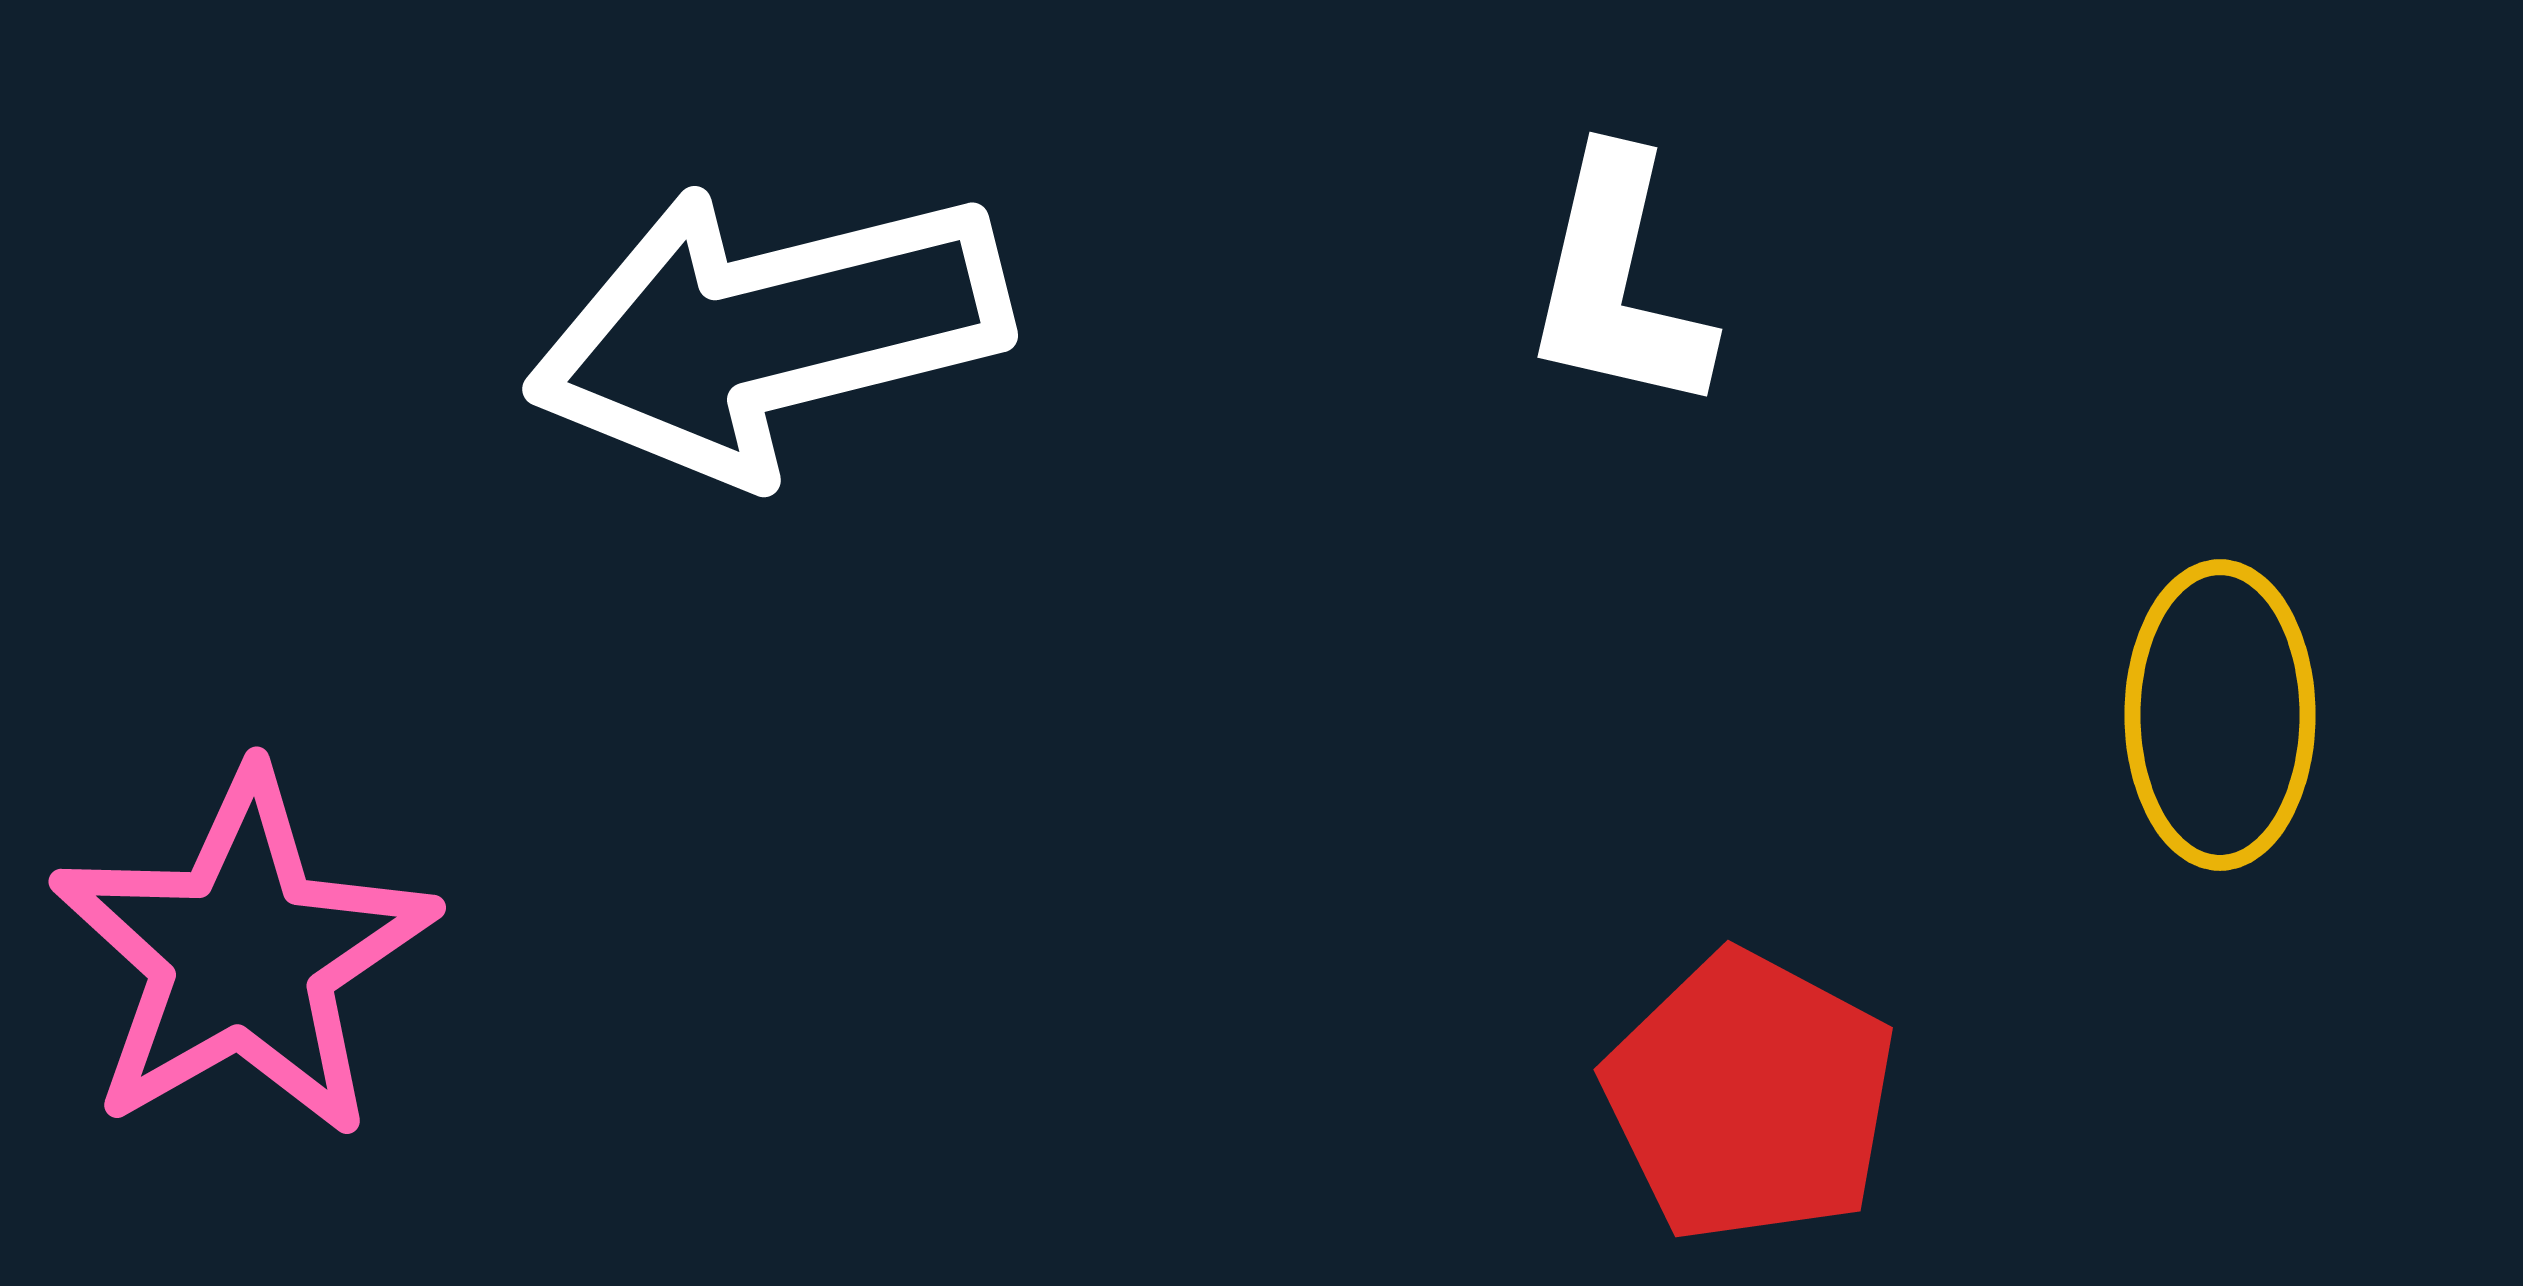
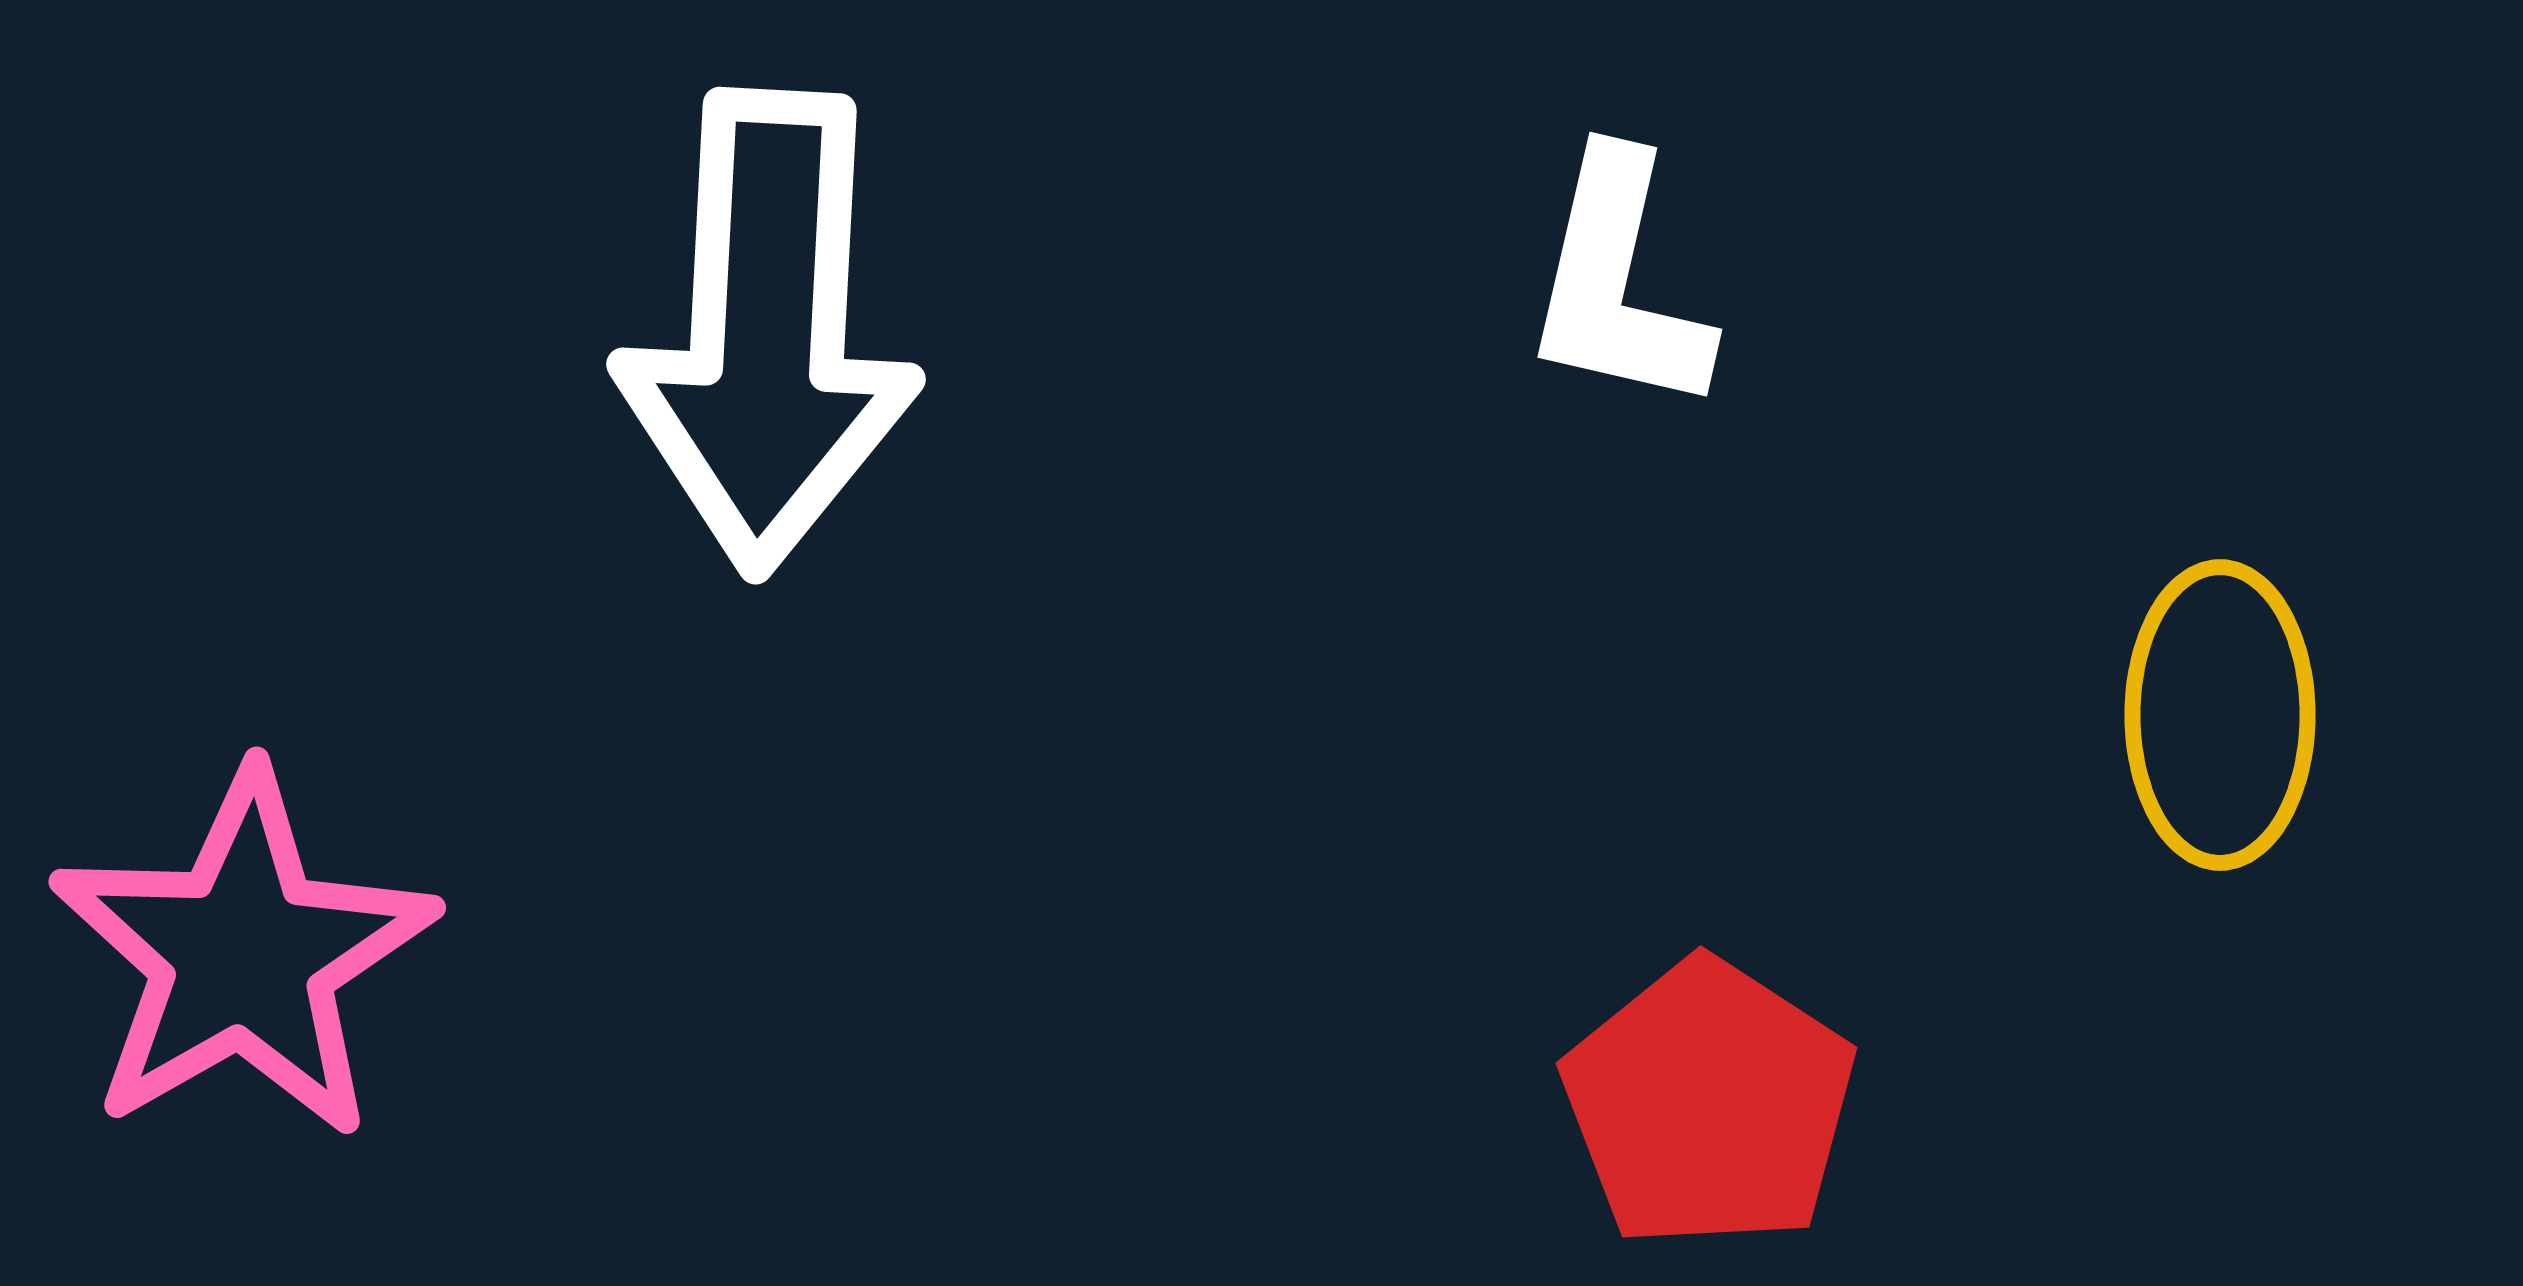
white arrow: rotated 73 degrees counterclockwise
red pentagon: moved 41 px left, 7 px down; rotated 5 degrees clockwise
